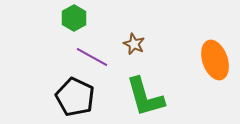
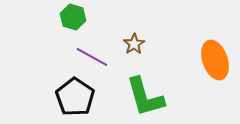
green hexagon: moved 1 px left, 1 px up; rotated 15 degrees counterclockwise
brown star: rotated 15 degrees clockwise
black pentagon: rotated 9 degrees clockwise
